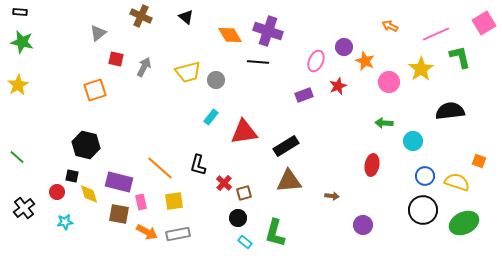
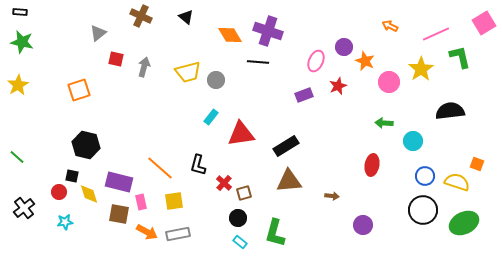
gray arrow at (144, 67): rotated 12 degrees counterclockwise
orange square at (95, 90): moved 16 px left
red triangle at (244, 132): moved 3 px left, 2 px down
orange square at (479, 161): moved 2 px left, 3 px down
red circle at (57, 192): moved 2 px right
cyan rectangle at (245, 242): moved 5 px left
